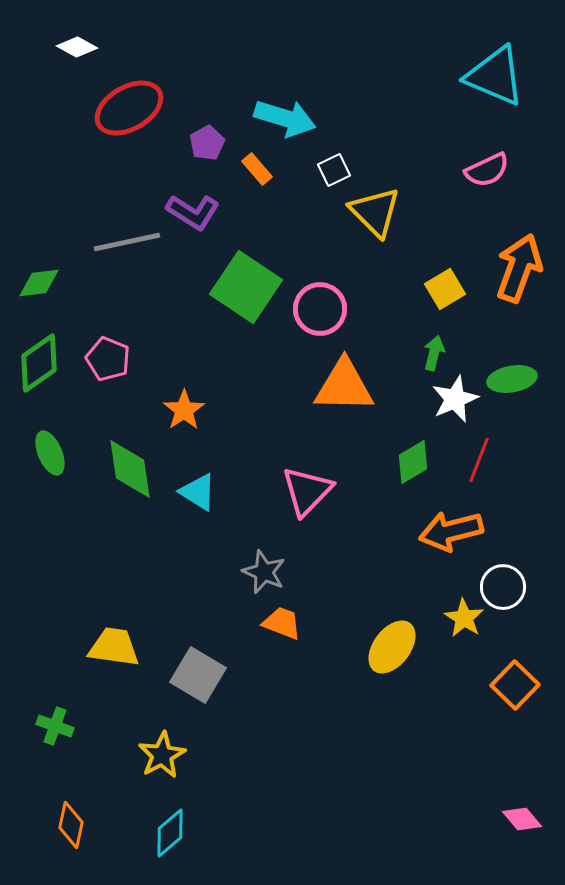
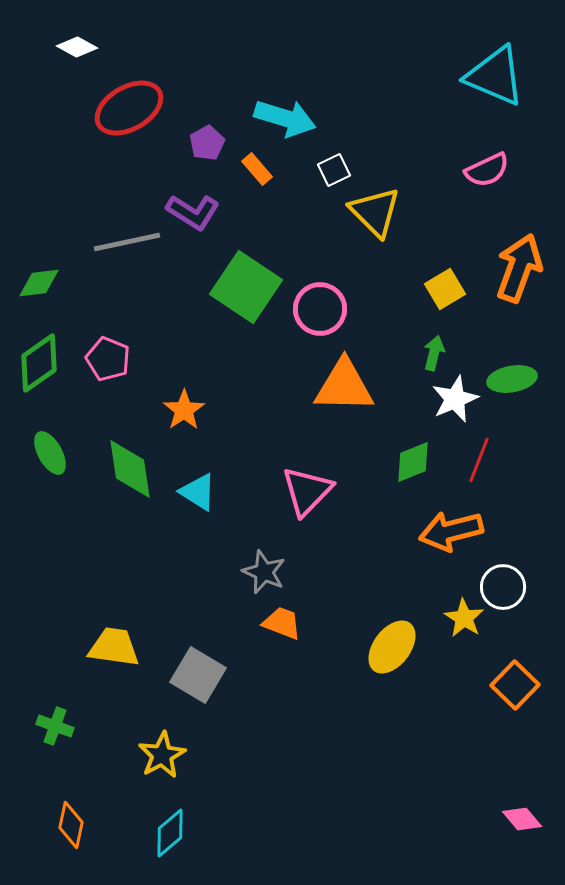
green ellipse at (50, 453): rotated 6 degrees counterclockwise
green diamond at (413, 462): rotated 9 degrees clockwise
